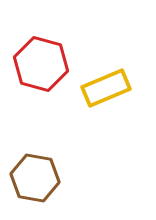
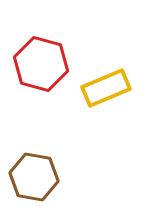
brown hexagon: moved 1 px left, 1 px up
